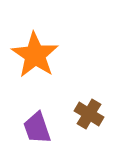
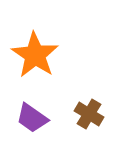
purple trapezoid: moved 5 px left, 10 px up; rotated 36 degrees counterclockwise
